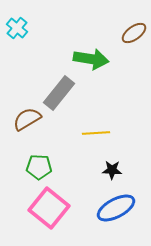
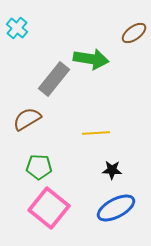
gray rectangle: moved 5 px left, 14 px up
